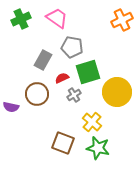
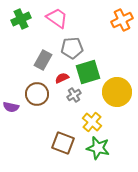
gray pentagon: moved 1 px down; rotated 15 degrees counterclockwise
